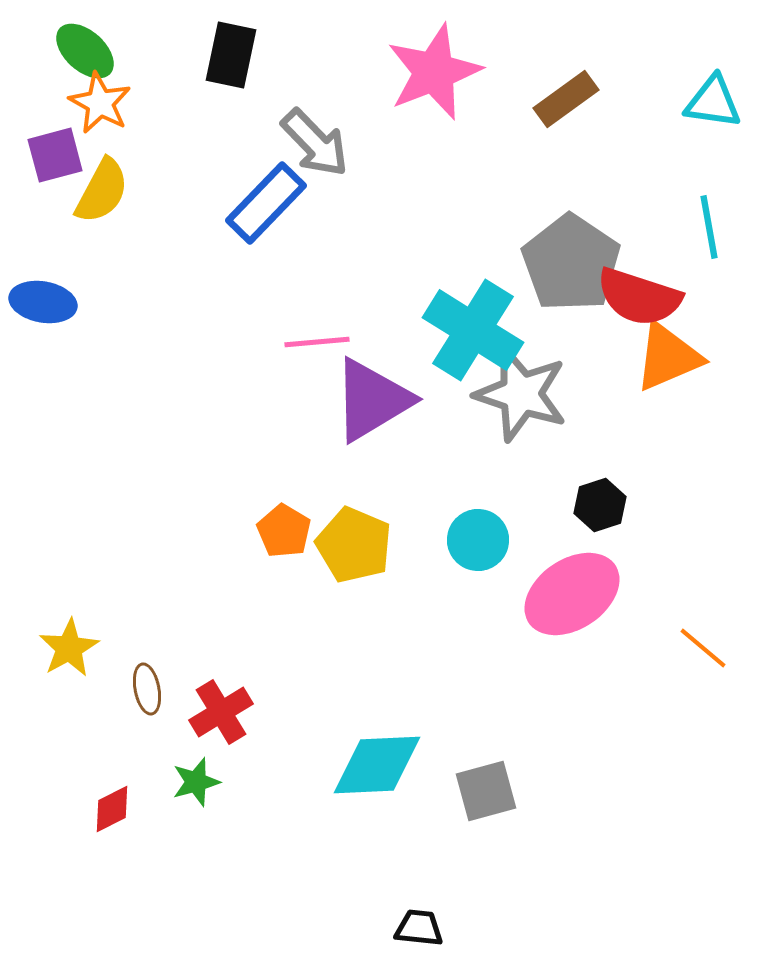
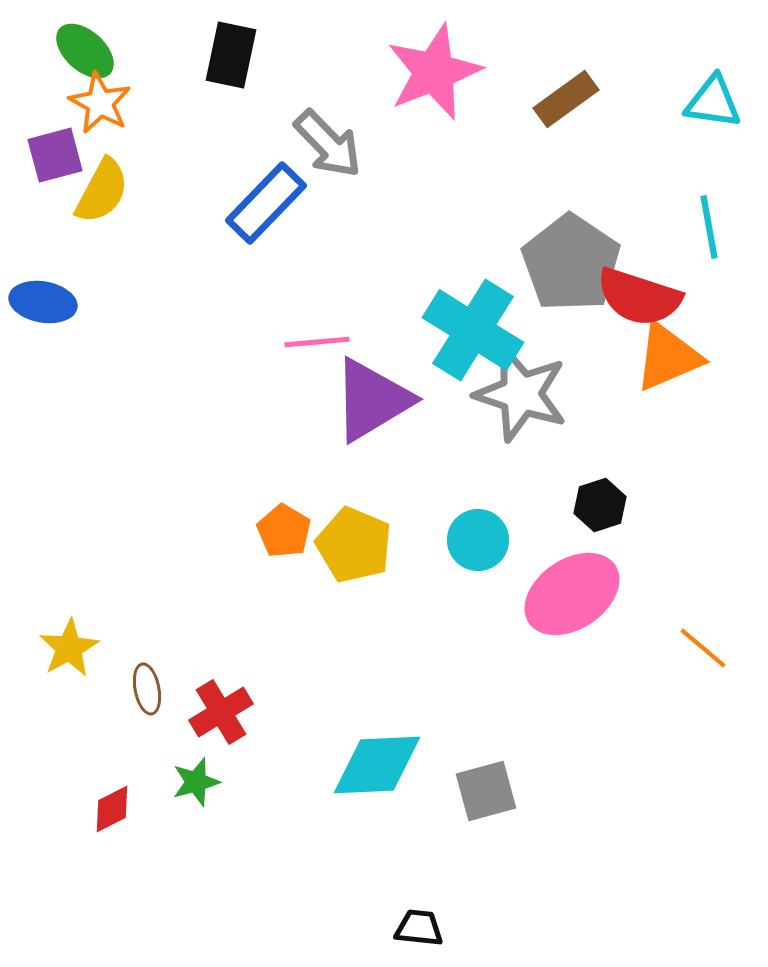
gray arrow: moved 13 px right, 1 px down
